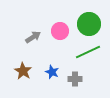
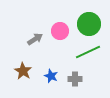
gray arrow: moved 2 px right, 2 px down
blue star: moved 1 px left, 4 px down
